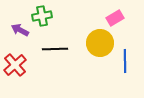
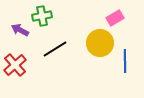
black line: rotated 30 degrees counterclockwise
